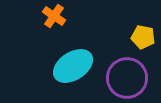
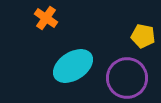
orange cross: moved 8 px left, 2 px down
yellow pentagon: moved 1 px up
